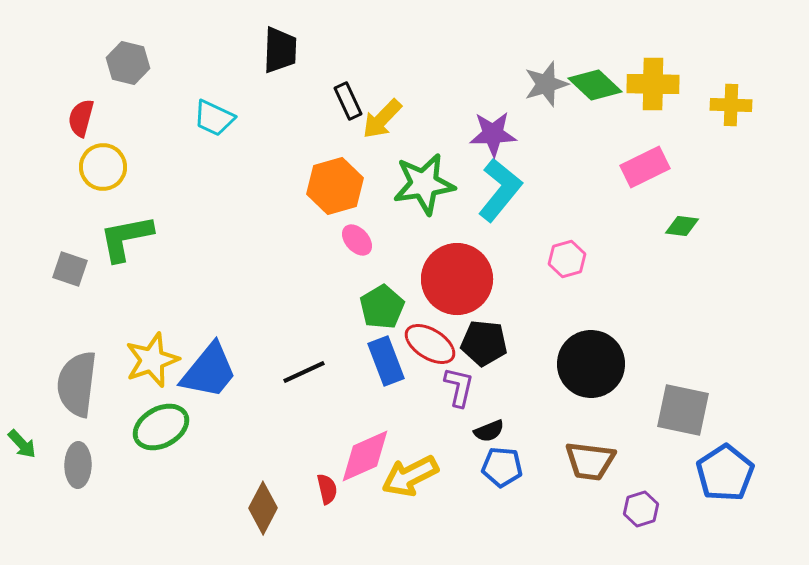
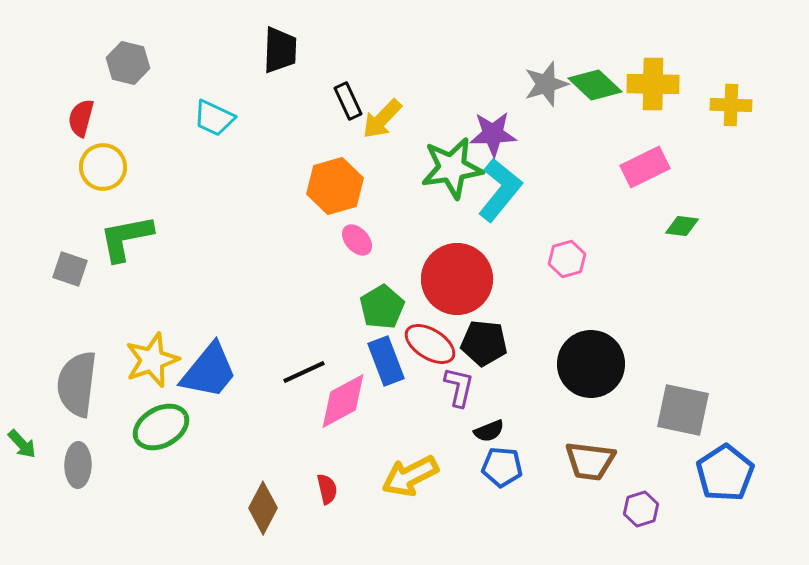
green star at (424, 184): moved 28 px right, 16 px up
pink diamond at (365, 456): moved 22 px left, 55 px up; rotated 4 degrees counterclockwise
